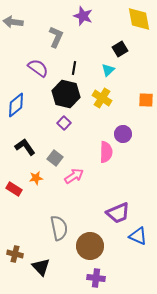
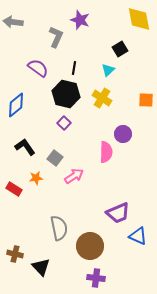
purple star: moved 3 px left, 4 px down
